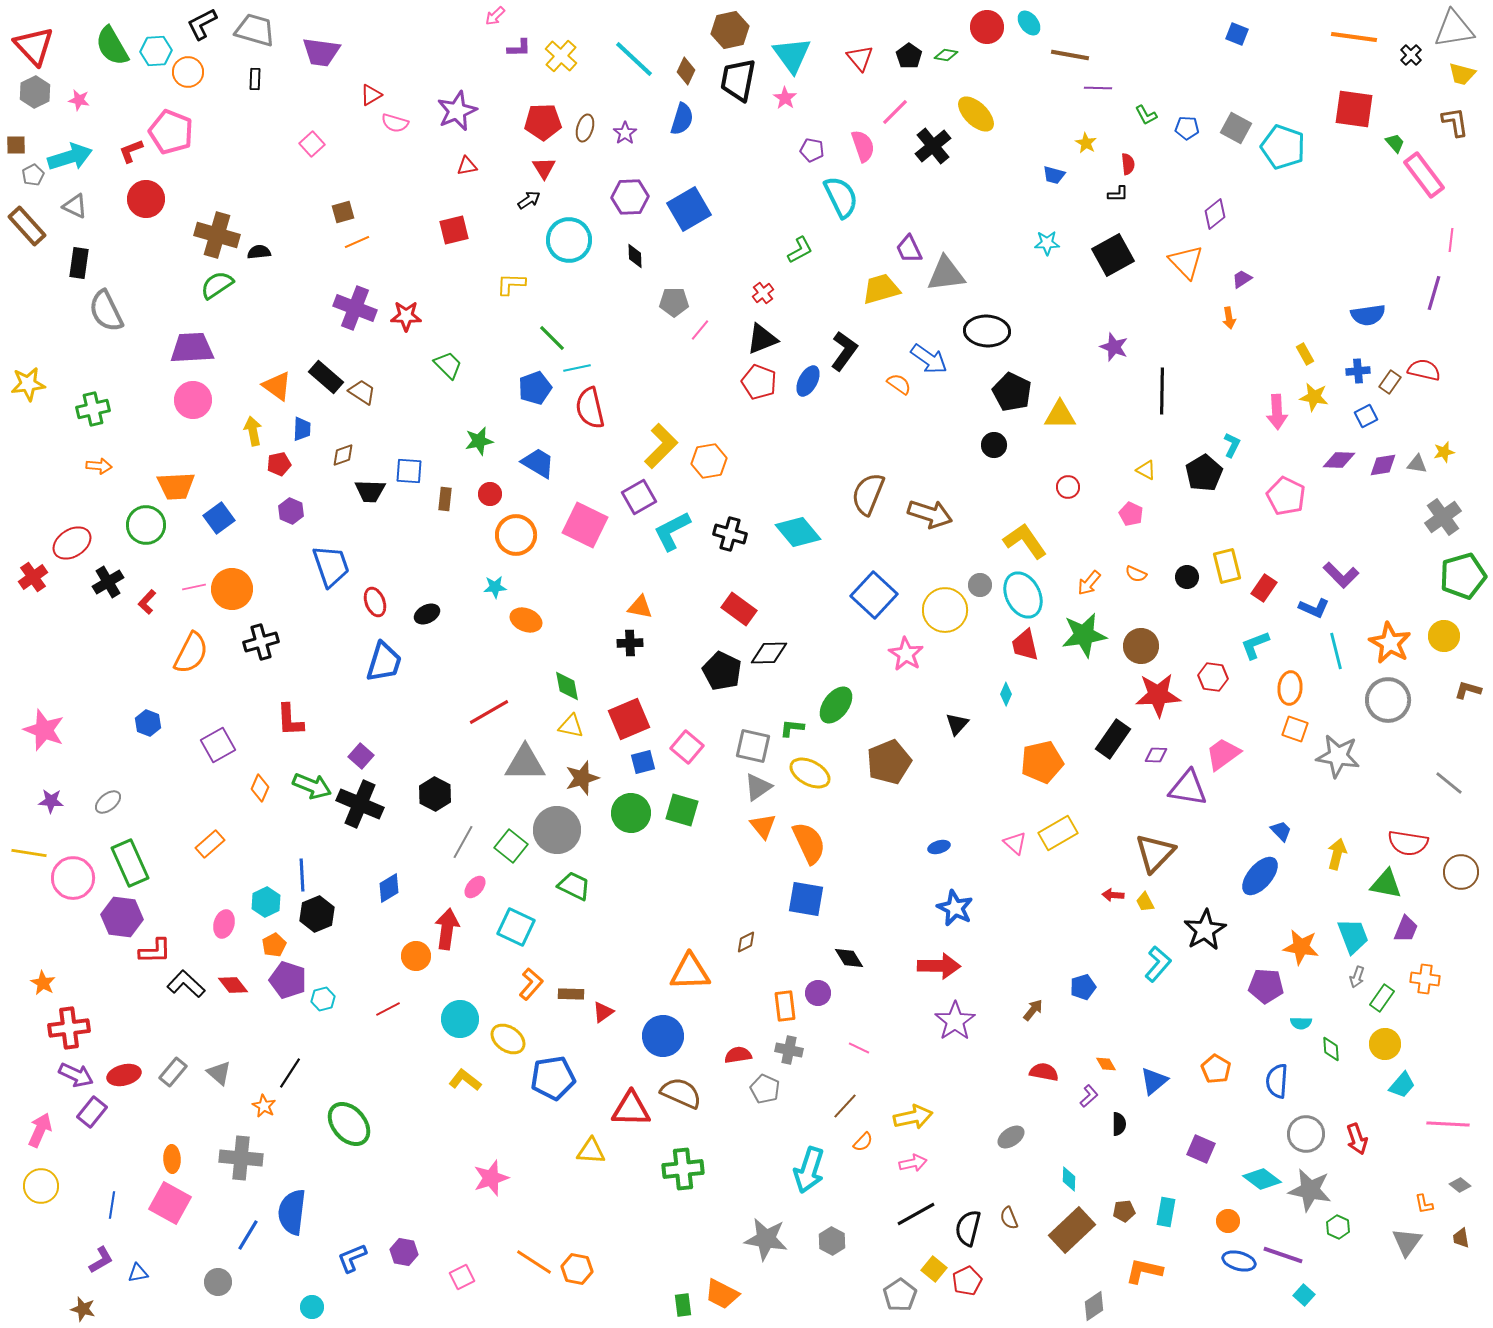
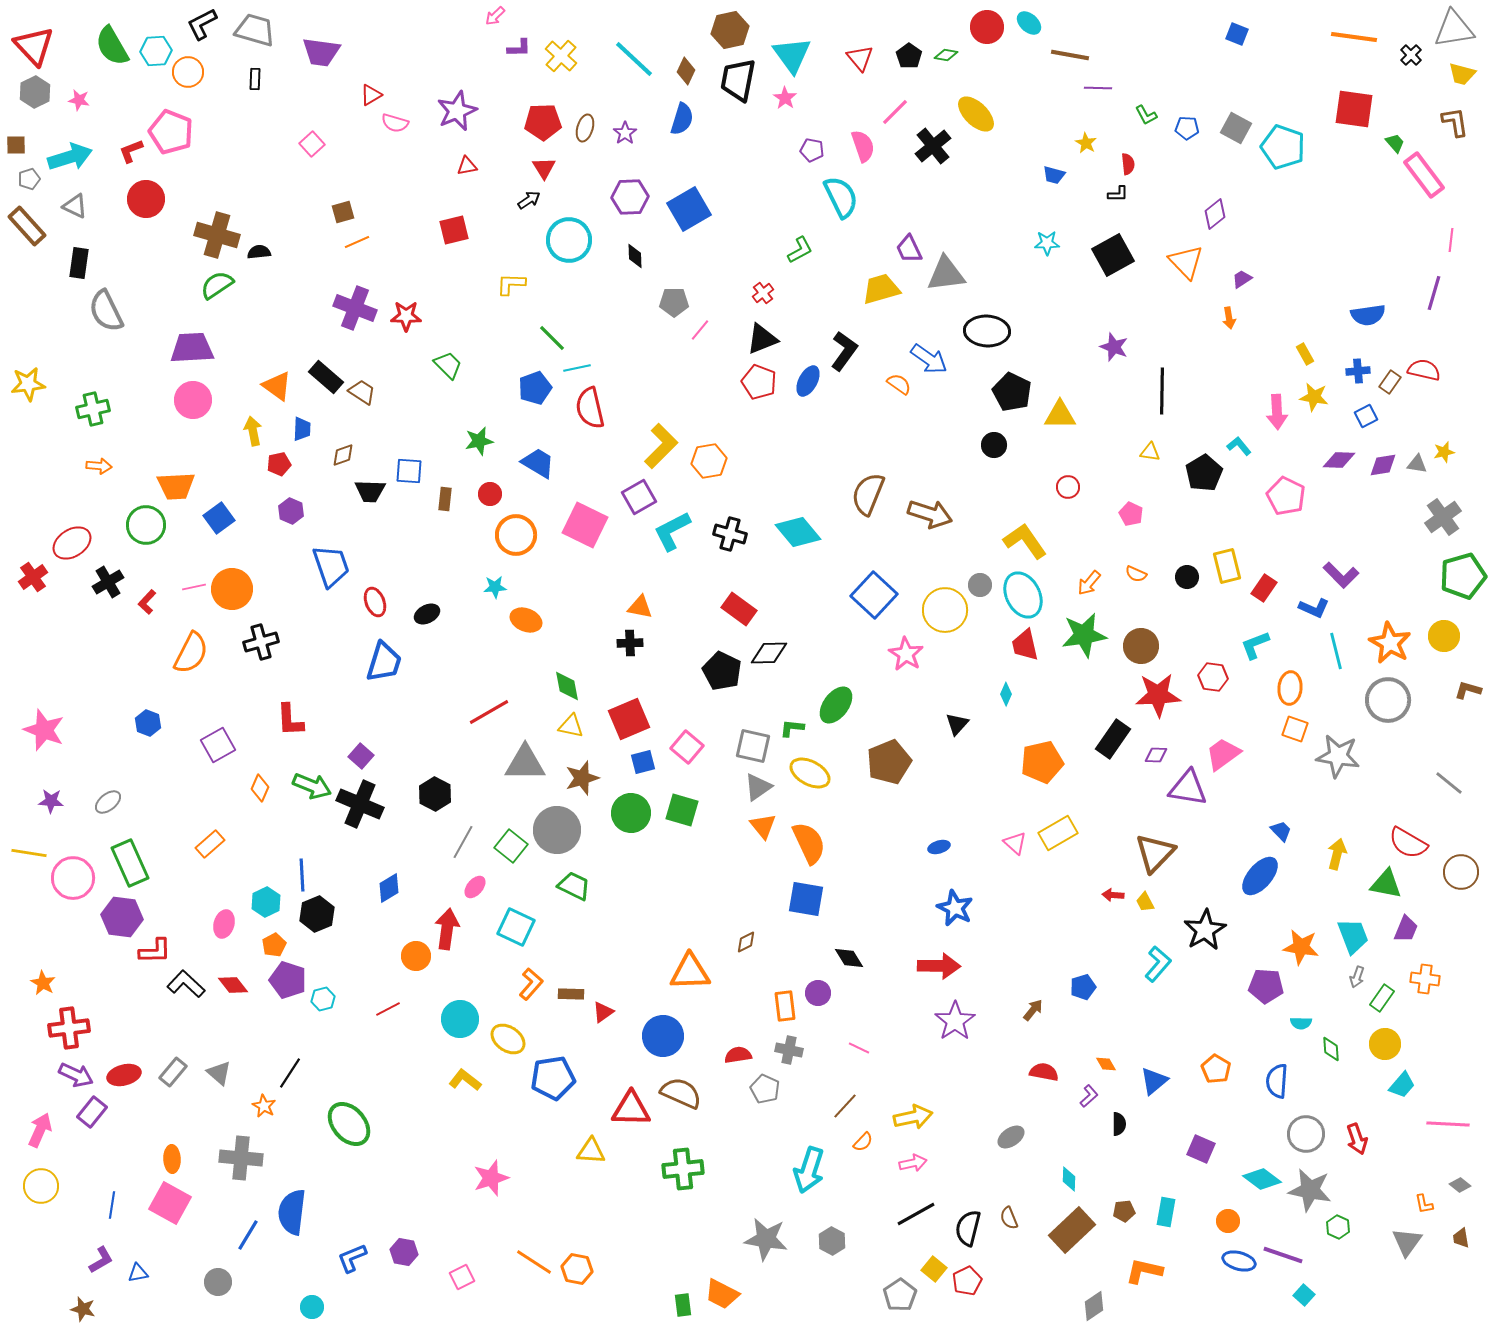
cyan ellipse at (1029, 23): rotated 10 degrees counterclockwise
gray pentagon at (33, 175): moved 4 px left, 4 px down; rotated 10 degrees clockwise
cyan L-shape at (1232, 445): moved 7 px right, 1 px down; rotated 65 degrees counterclockwise
yellow triangle at (1146, 470): moved 4 px right, 18 px up; rotated 20 degrees counterclockwise
red semicircle at (1408, 843): rotated 21 degrees clockwise
